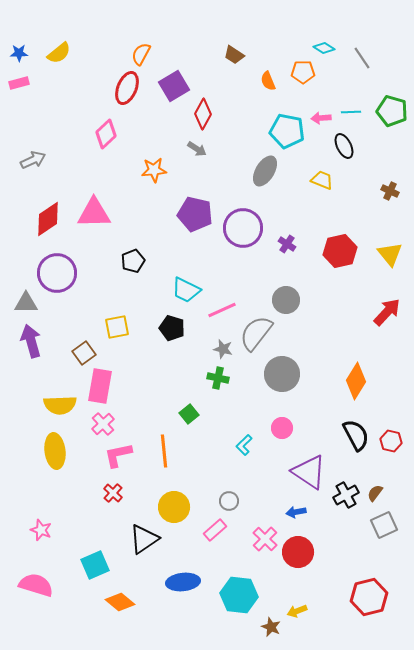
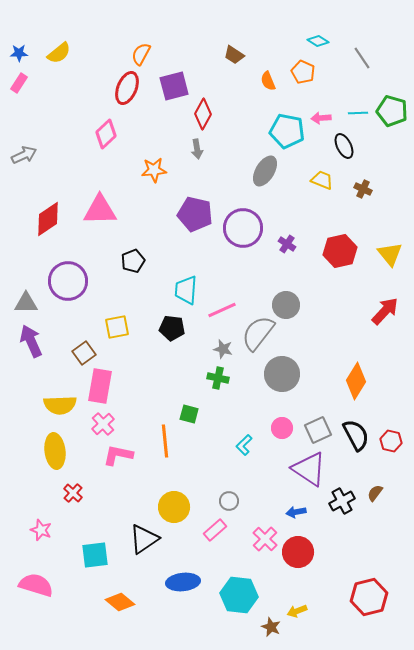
cyan diamond at (324, 48): moved 6 px left, 7 px up
orange pentagon at (303, 72): rotated 25 degrees clockwise
pink rectangle at (19, 83): rotated 42 degrees counterclockwise
purple square at (174, 86): rotated 16 degrees clockwise
cyan line at (351, 112): moved 7 px right, 1 px down
gray arrow at (197, 149): rotated 48 degrees clockwise
gray arrow at (33, 160): moved 9 px left, 5 px up
brown cross at (390, 191): moved 27 px left, 2 px up
pink triangle at (94, 213): moved 6 px right, 3 px up
purple circle at (57, 273): moved 11 px right, 8 px down
cyan trapezoid at (186, 290): rotated 68 degrees clockwise
gray circle at (286, 300): moved 5 px down
red arrow at (387, 312): moved 2 px left, 1 px up
black pentagon at (172, 328): rotated 10 degrees counterclockwise
gray semicircle at (256, 333): moved 2 px right
purple arrow at (31, 341): rotated 8 degrees counterclockwise
green square at (189, 414): rotated 36 degrees counterclockwise
orange line at (164, 451): moved 1 px right, 10 px up
pink L-shape at (118, 455): rotated 24 degrees clockwise
purple triangle at (309, 472): moved 3 px up
red cross at (113, 493): moved 40 px left
black cross at (346, 495): moved 4 px left, 6 px down
gray square at (384, 525): moved 66 px left, 95 px up
cyan square at (95, 565): moved 10 px up; rotated 16 degrees clockwise
